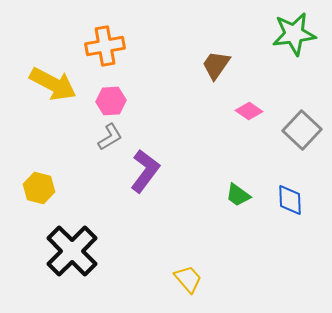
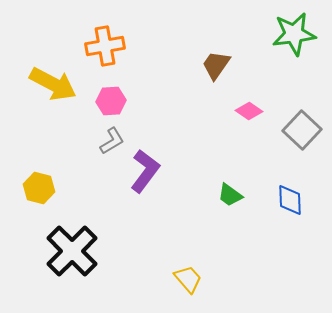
gray L-shape: moved 2 px right, 4 px down
green trapezoid: moved 8 px left
